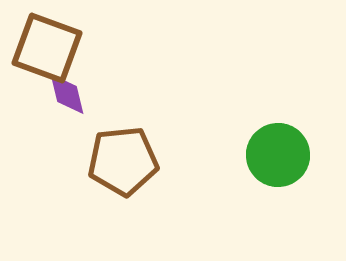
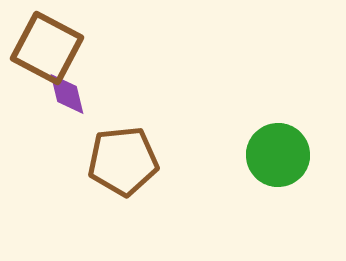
brown square: rotated 8 degrees clockwise
